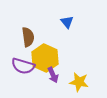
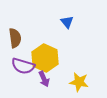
brown semicircle: moved 13 px left, 1 px down
purple arrow: moved 9 px left, 4 px down
